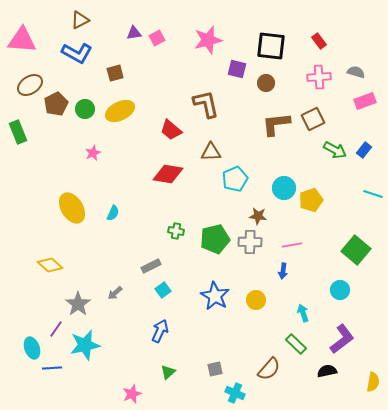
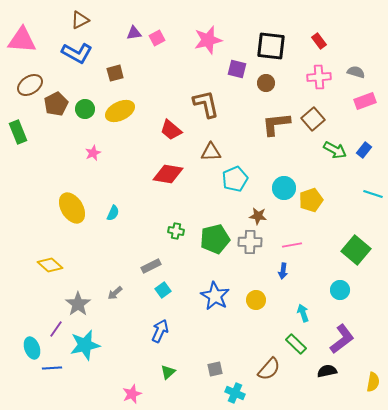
brown square at (313, 119): rotated 15 degrees counterclockwise
